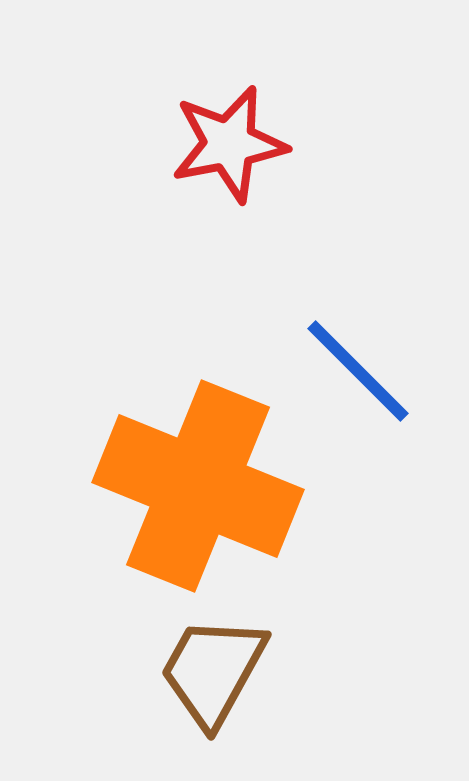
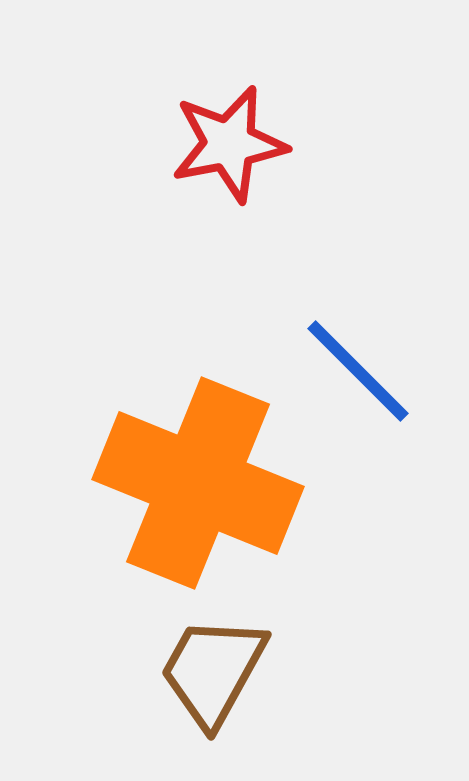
orange cross: moved 3 px up
